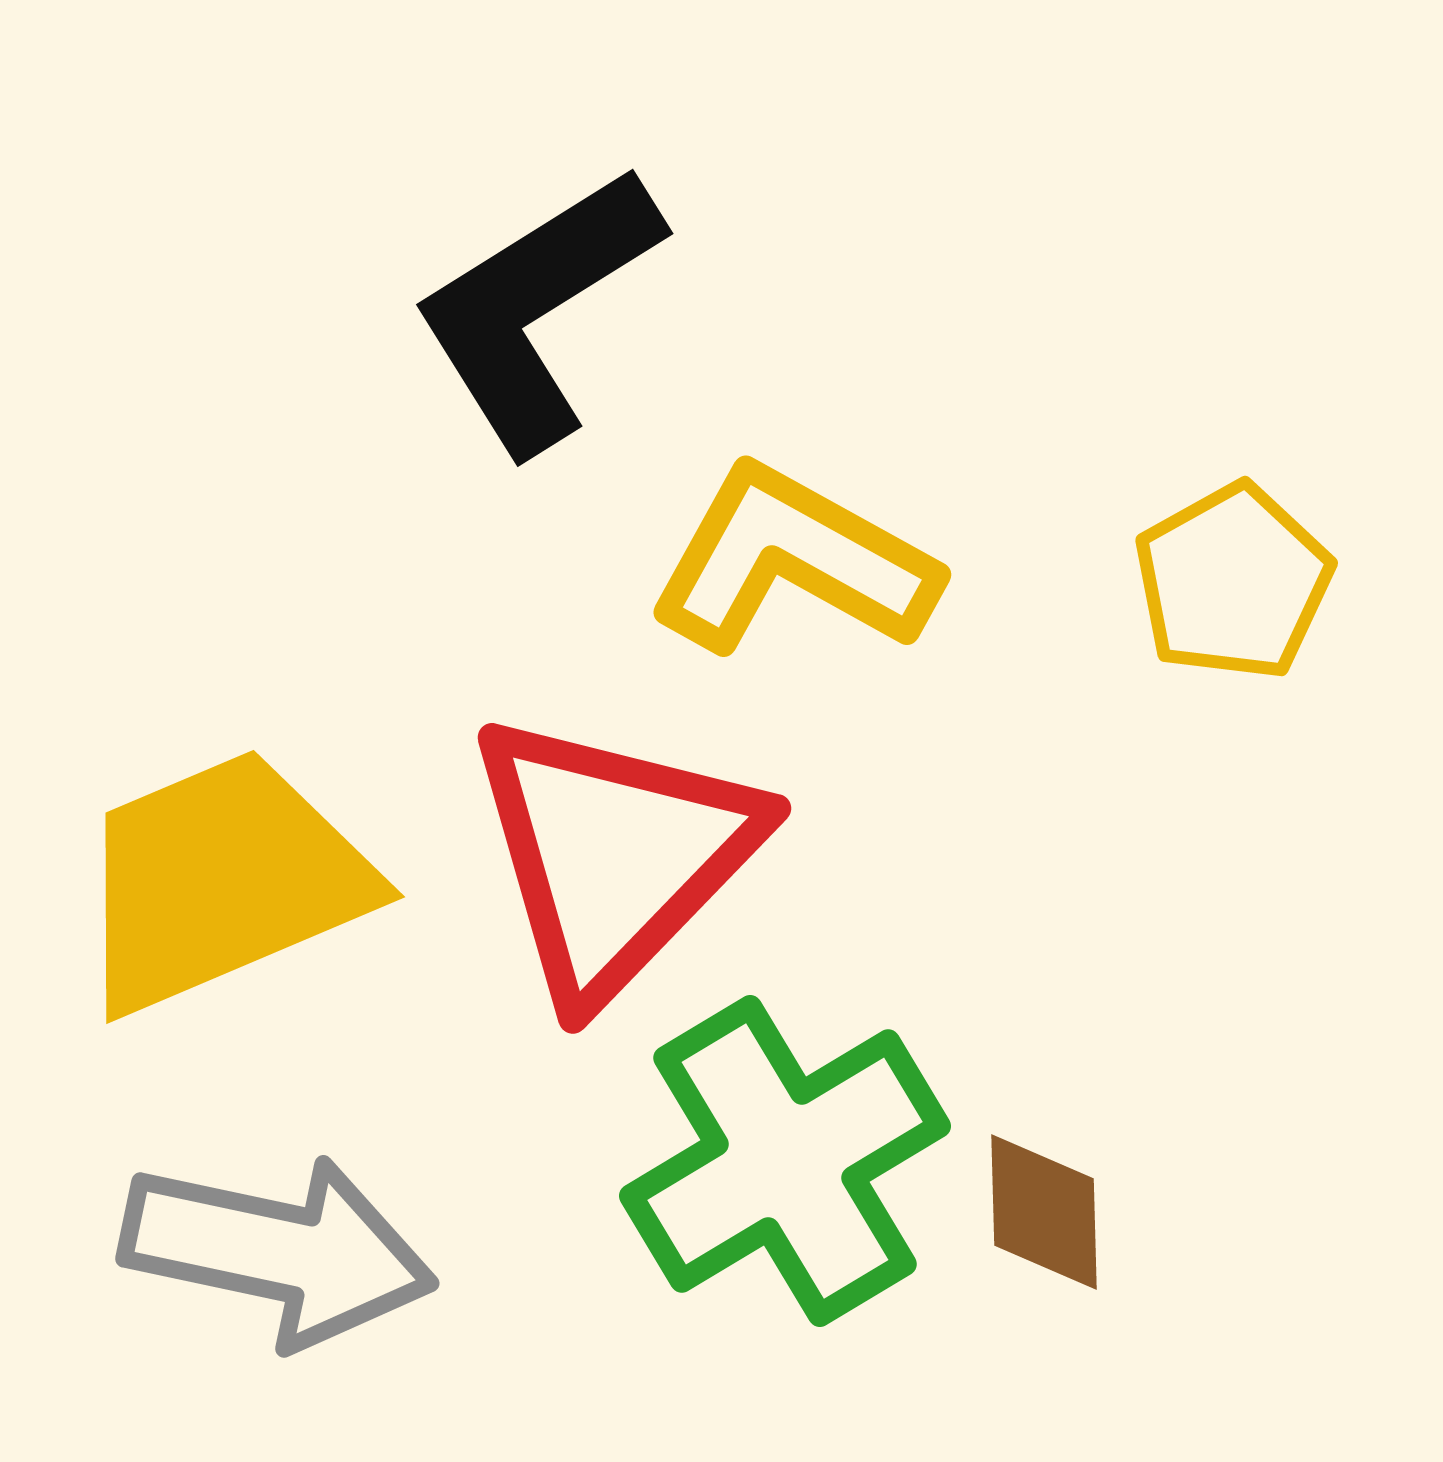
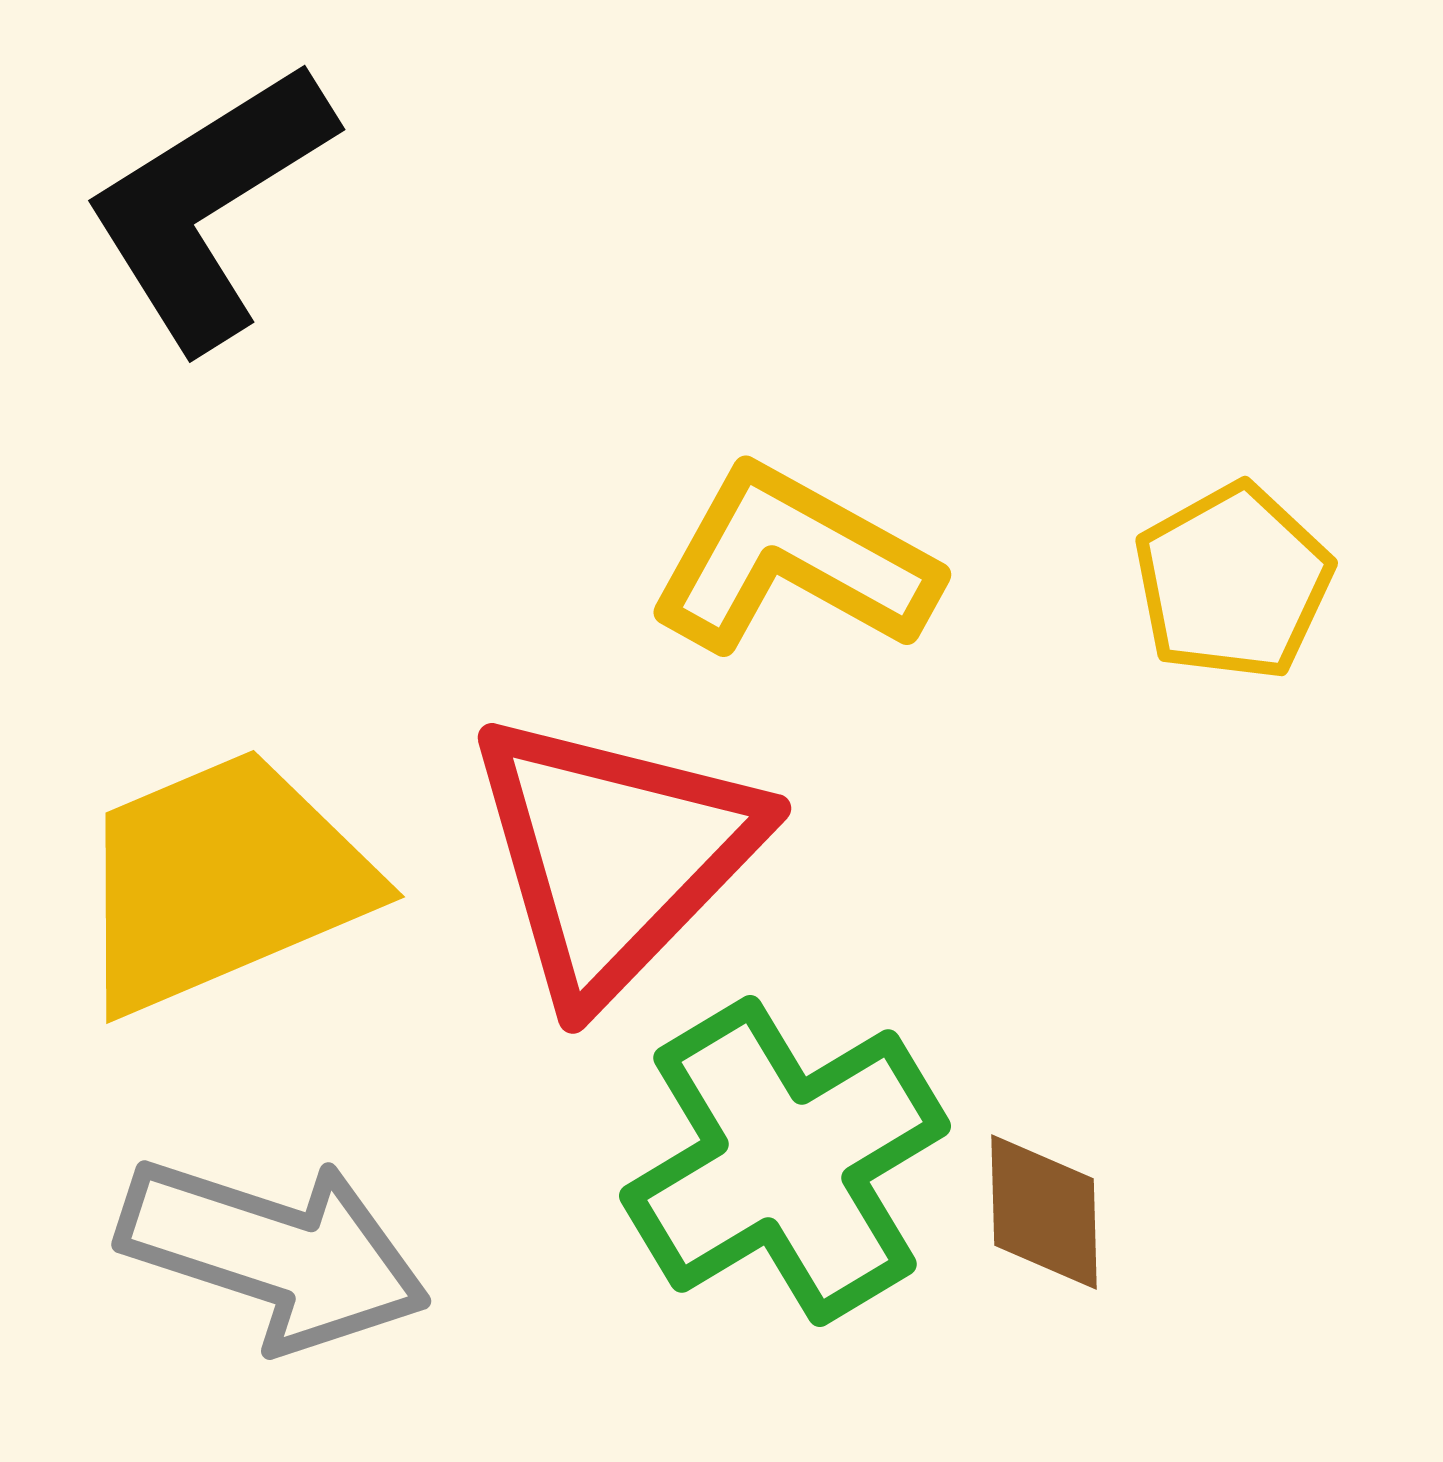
black L-shape: moved 328 px left, 104 px up
gray arrow: moved 4 px left, 2 px down; rotated 6 degrees clockwise
